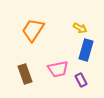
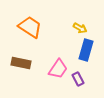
orange trapezoid: moved 3 px left, 3 px up; rotated 90 degrees clockwise
pink trapezoid: rotated 45 degrees counterclockwise
brown rectangle: moved 4 px left, 11 px up; rotated 60 degrees counterclockwise
purple rectangle: moved 3 px left, 1 px up
